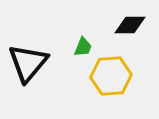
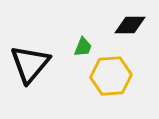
black triangle: moved 2 px right, 1 px down
